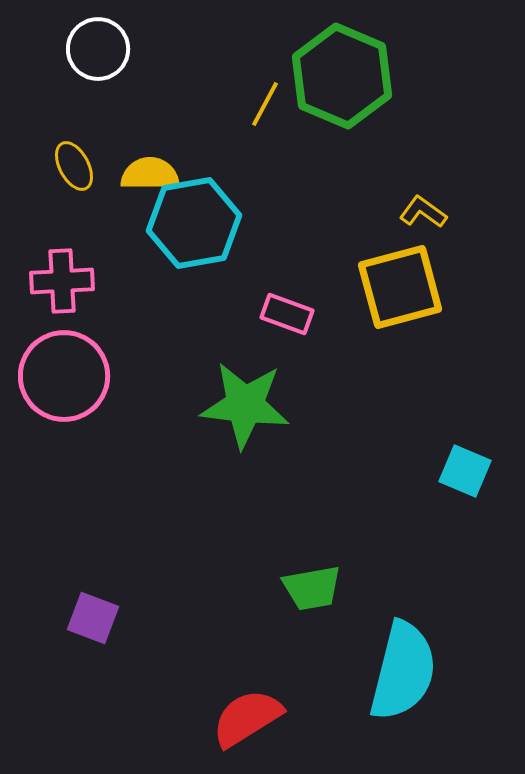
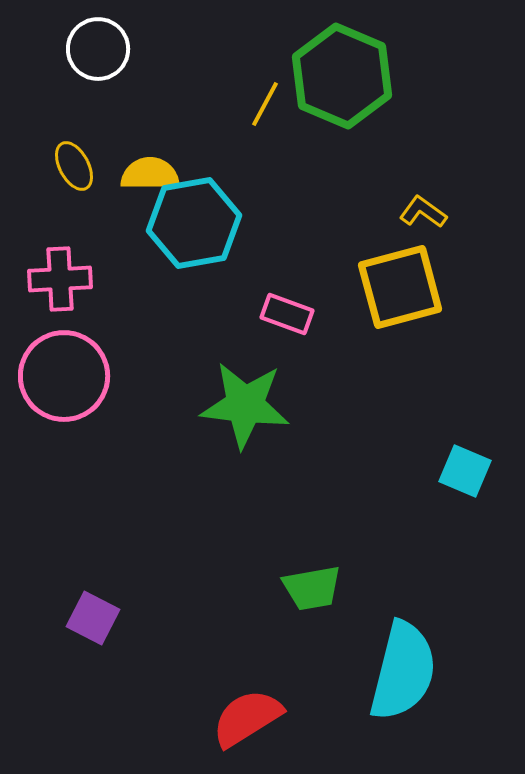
pink cross: moved 2 px left, 2 px up
purple square: rotated 6 degrees clockwise
